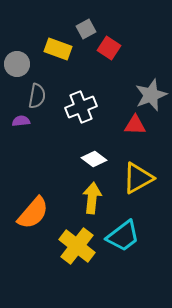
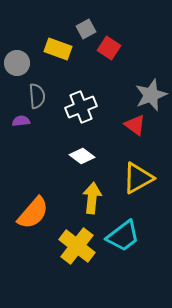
gray circle: moved 1 px up
gray semicircle: rotated 15 degrees counterclockwise
red triangle: rotated 35 degrees clockwise
white diamond: moved 12 px left, 3 px up
